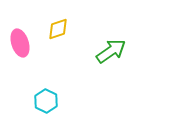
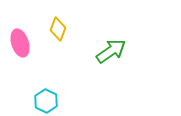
yellow diamond: rotated 50 degrees counterclockwise
